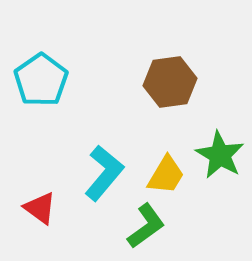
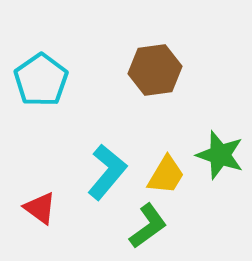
brown hexagon: moved 15 px left, 12 px up
green star: rotated 12 degrees counterclockwise
cyan L-shape: moved 3 px right, 1 px up
green L-shape: moved 2 px right
